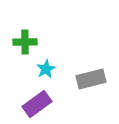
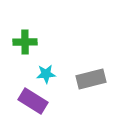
cyan star: moved 5 px down; rotated 24 degrees clockwise
purple rectangle: moved 4 px left, 3 px up; rotated 68 degrees clockwise
